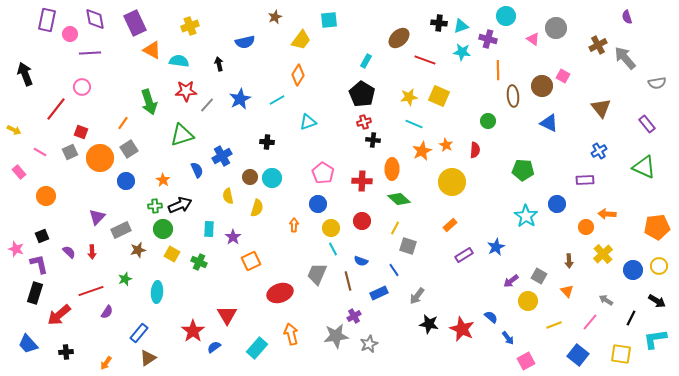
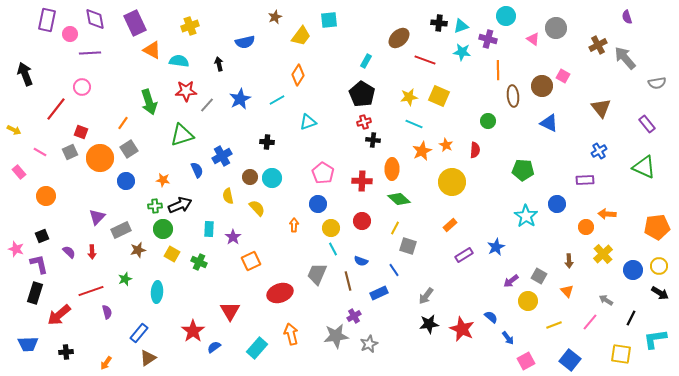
yellow trapezoid at (301, 40): moved 4 px up
orange star at (163, 180): rotated 24 degrees counterclockwise
yellow semicircle at (257, 208): rotated 60 degrees counterclockwise
gray arrow at (417, 296): moved 9 px right
black arrow at (657, 301): moved 3 px right, 8 px up
purple semicircle at (107, 312): rotated 48 degrees counterclockwise
red triangle at (227, 315): moved 3 px right, 4 px up
black star at (429, 324): rotated 18 degrees counterclockwise
blue trapezoid at (28, 344): rotated 50 degrees counterclockwise
blue square at (578, 355): moved 8 px left, 5 px down
